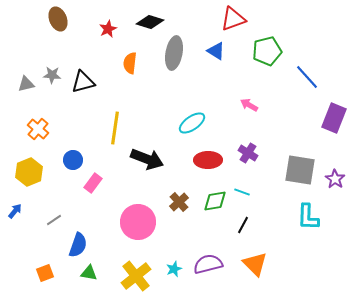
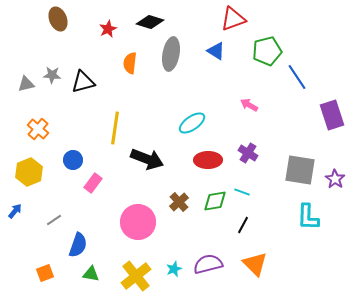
gray ellipse: moved 3 px left, 1 px down
blue line: moved 10 px left; rotated 8 degrees clockwise
purple rectangle: moved 2 px left, 3 px up; rotated 40 degrees counterclockwise
green triangle: moved 2 px right, 1 px down
